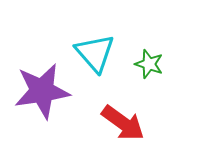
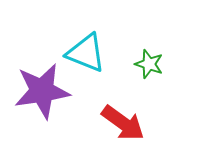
cyan triangle: moved 9 px left; rotated 27 degrees counterclockwise
